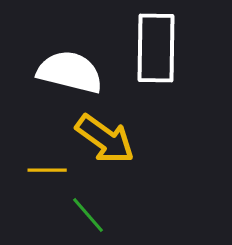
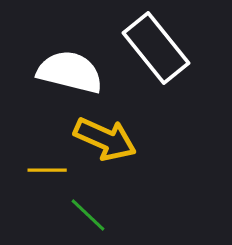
white rectangle: rotated 40 degrees counterclockwise
yellow arrow: rotated 12 degrees counterclockwise
green line: rotated 6 degrees counterclockwise
